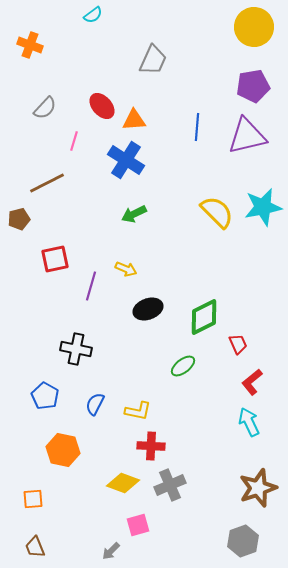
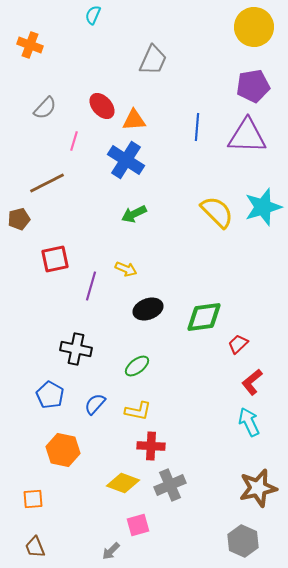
cyan semicircle: rotated 150 degrees clockwise
purple triangle: rotated 15 degrees clockwise
cyan star: rotated 6 degrees counterclockwise
green diamond: rotated 18 degrees clockwise
red trapezoid: rotated 110 degrees counterclockwise
green ellipse: moved 46 px left
blue pentagon: moved 5 px right, 1 px up
blue semicircle: rotated 15 degrees clockwise
brown star: rotated 6 degrees clockwise
gray hexagon: rotated 16 degrees counterclockwise
